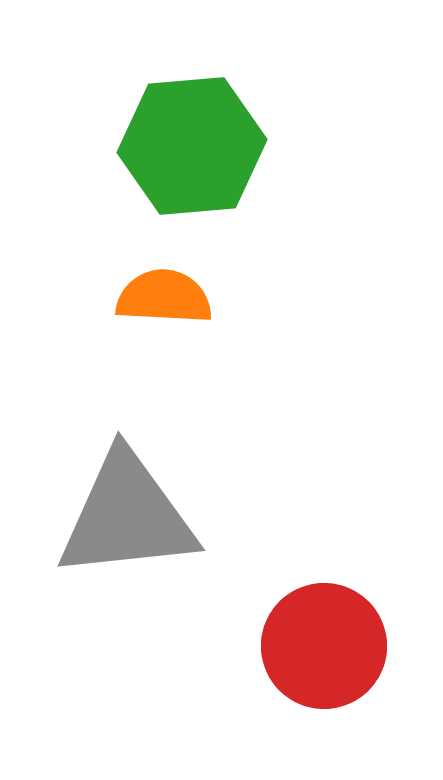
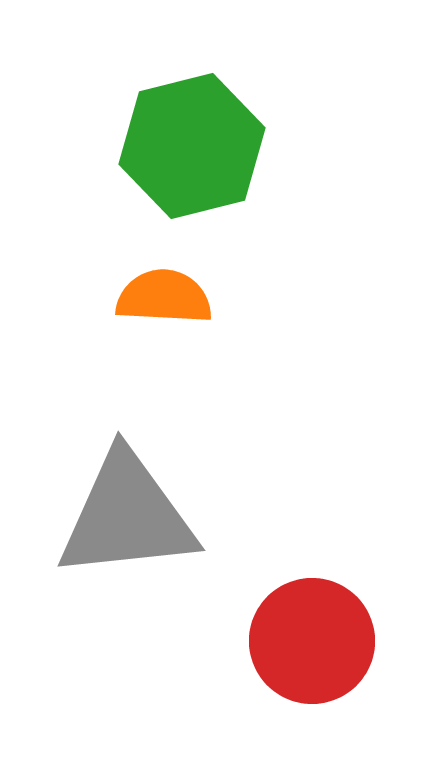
green hexagon: rotated 9 degrees counterclockwise
red circle: moved 12 px left, 5 px up
